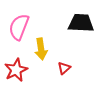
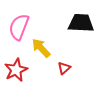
yellow arrow: moved 1 px up; rotated 145 degrees clockwise
